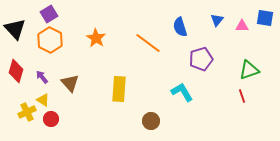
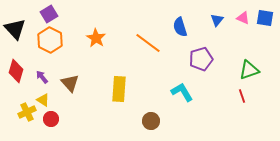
pink triangle: moved 1 px right, 8 px up; rotated 24 degrees clockwise
